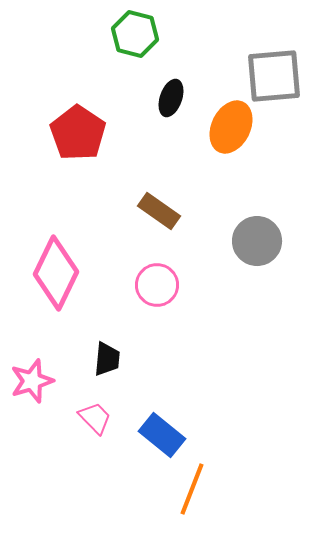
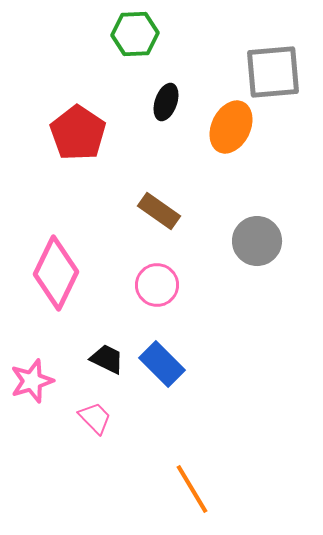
green hexagon: rotated 18 degrees counterclockwise
gray square: moved 1 px left, 4 px up
black ellipse: moved 5 px left, 4 px down
black trapezoid: rotated 69 degrees counterclockwise
blue rectangle: moved 71 px up; rotated 6 degrees clockwise
orange line: rotated 52 degrees counterclockwise
